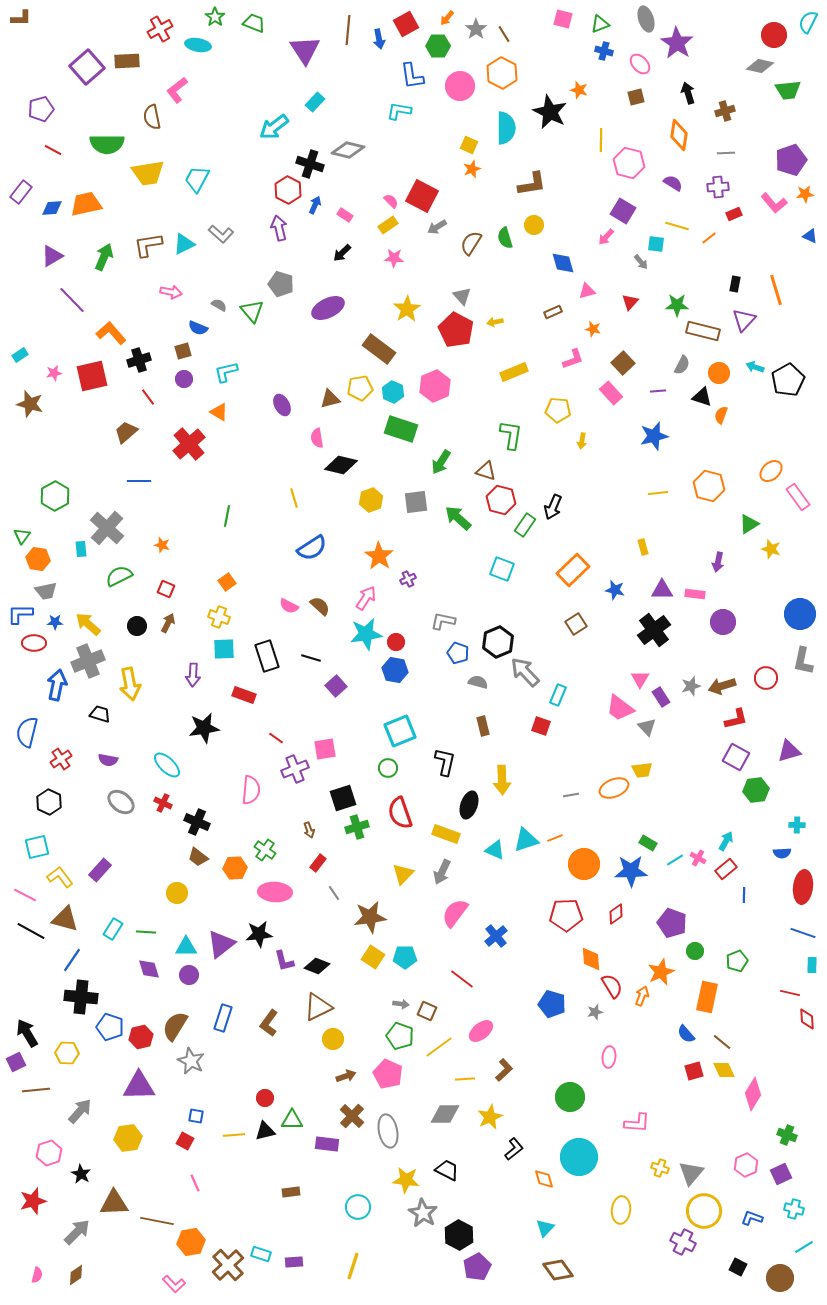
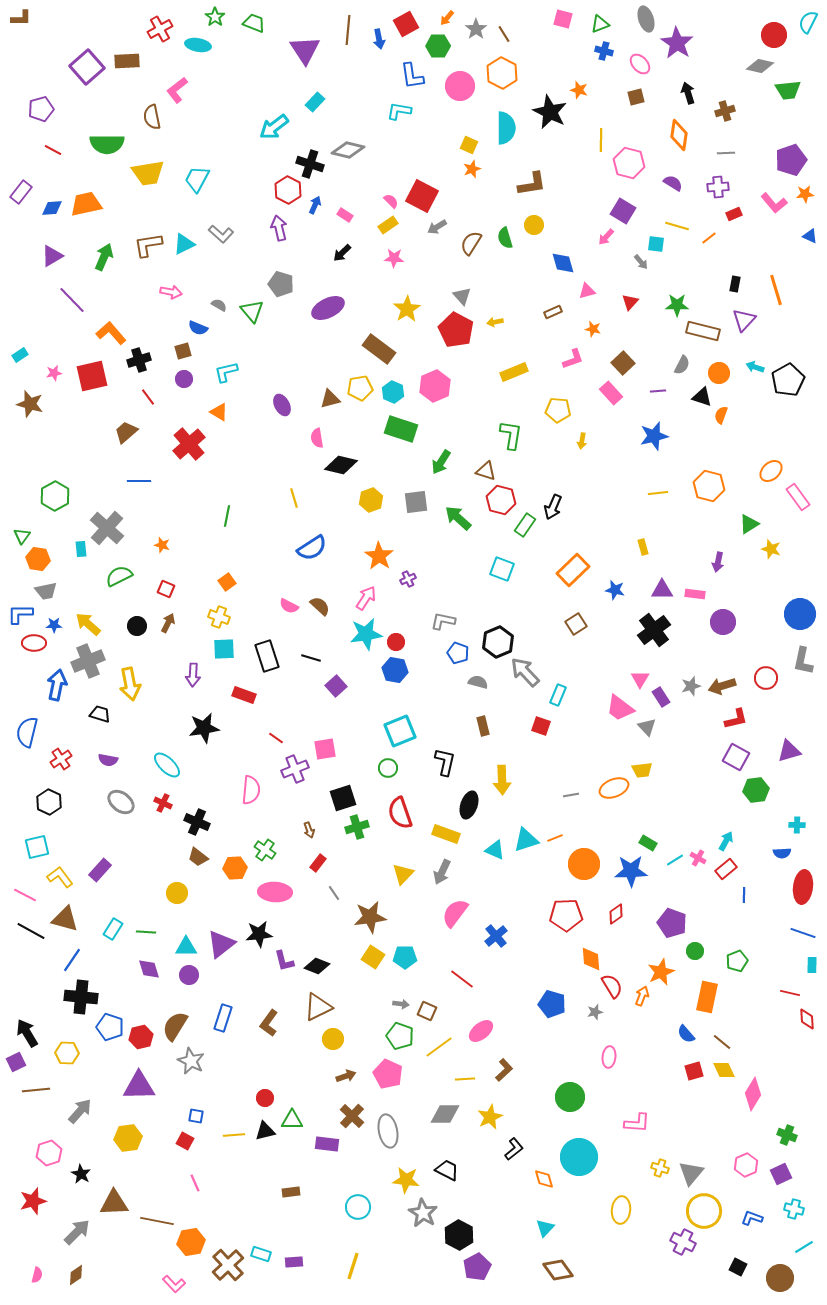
blue star at (55, 622): moved 1 px left, 3 px down
